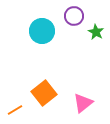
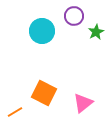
green star: rotated 14 degrees clockwise
orange square: rotated 25 degrees counterclockwise
orange line: moved 2 px down
